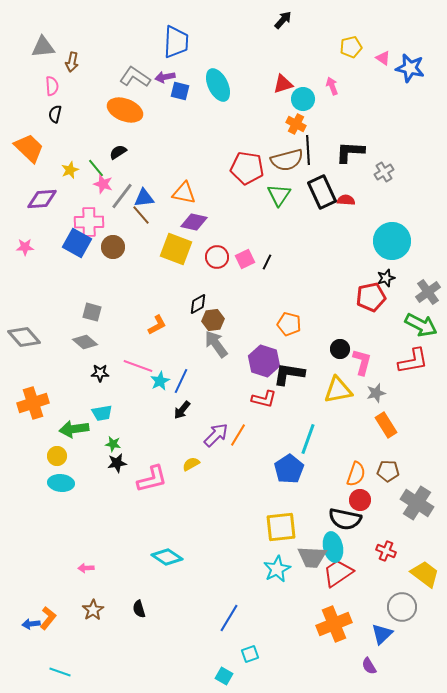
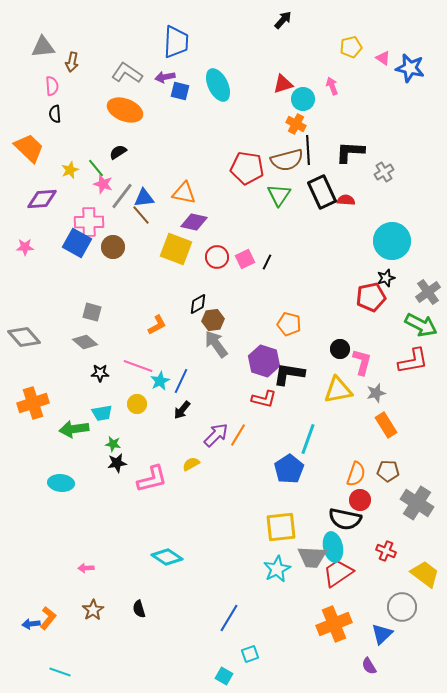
gray L-shape at (135, 77): moved 8 px left, 4 px up
black semicircle at (55, 114): rotated 18 degrees counterclockwise
yellow circle at (57, 456): moved 80 px right, 52 px up
